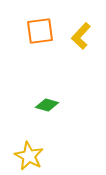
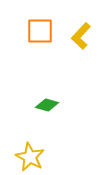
orange square: rotated 8 degrees clockwise
yellow star: moved 1 px right, 1 px down
